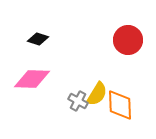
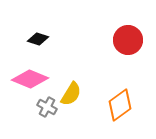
pink diamond: moved 2 px left; rotated 21 degrees clockwise
yellow semicircle: moved 26 px left
gray cross: moved 31 px left, 6 px down
orange diamond: rotated 56 degrees clockwise
